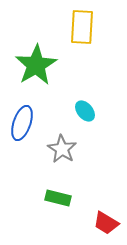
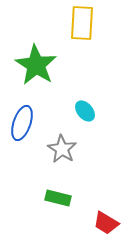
yellow rectangle: moved 4 px up
green star: rotated 9 degrees counterclockwise
